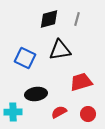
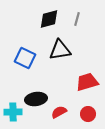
red trapezoid: moved 6 px right
black ellipse: moved 5 px down
